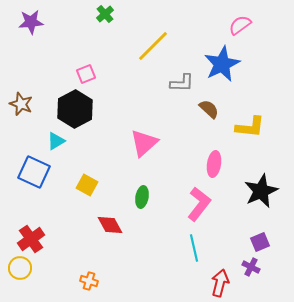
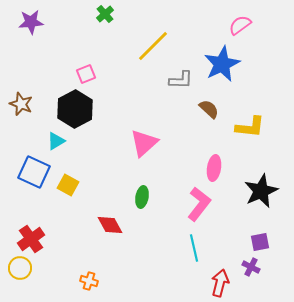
gray L-shape: moved 1 px left, 3 px up
pink ellipse: moved 4 px down
yellow square: moved 19 px left
purple square: rotated 12 degrees clockwise
